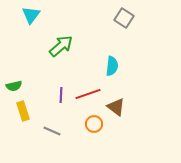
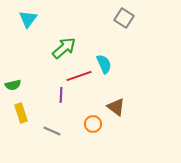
cyan triangle: moved 3 px left, 4 px down
green arrow: moved 3 px right, 2 px down
cyan semicircle: moved 8 px left, 2 px up; rotated 30 degrees counterclockwise
green semicircle: moved 1 px left, 1 px up
red line: moved 9 px left, 18 px up
yellow rectangle: moved 2 px left, 2 px down
orange circle: moved 1 px left
